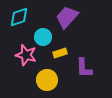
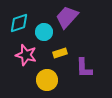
cyan diamond: moved 6 px down
cyan circle: moved 1 px right, 5 px up
